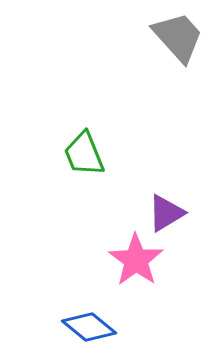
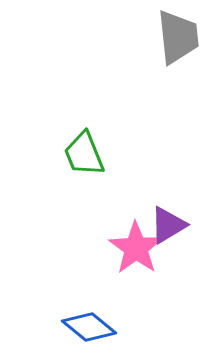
gray trapezoid: rotated 36 degrees clockwise
purple triangle: moved 2 px right, 12 px down
pink star: moved 12 px up
